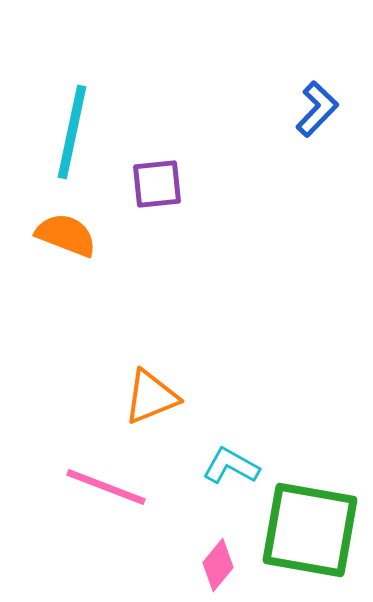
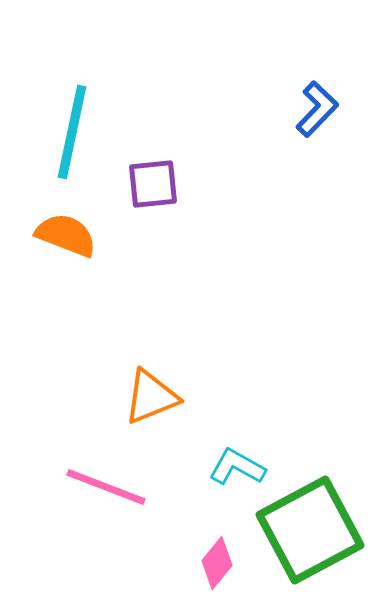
purple square: moved 4 px left
cyan L-shape: moved 6 px right, 1 px down
green square: rotated 38 degrees counterclockwise
pink diamond: moved 1 px left, 2 px up
